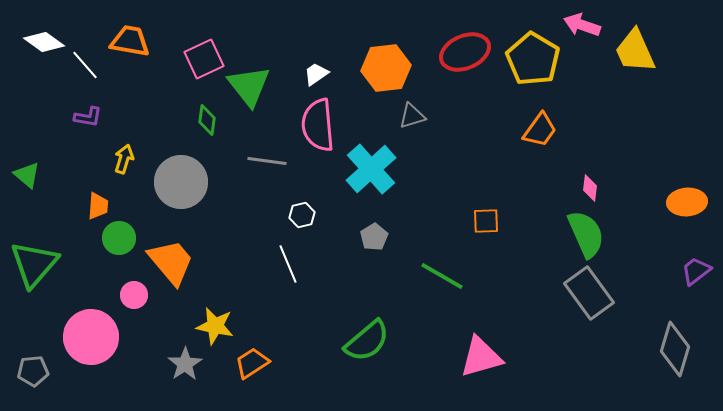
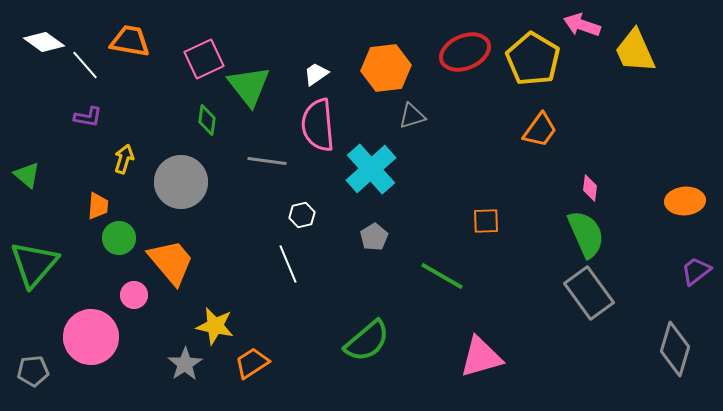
orange ellipse at (687, 202): moved 2 px left, 1 px up
